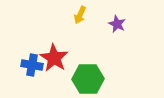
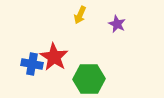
red star: moved 1 px up
blue cross: moved 1 px up
green hexagon: moved 1 px right
